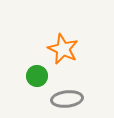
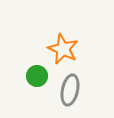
gray ellipse: moved 3 px right, 9 px up; rotated 72 degrees counterclockwise
